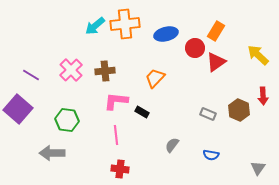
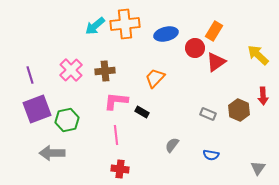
orange rectangle: moved 2 px left
purple line: moved 1 px left; rotated 42 degrees clockwise
purple square: moved 19 px right; rotated 28 degrees clockwise
green hexagon: rotated 20 degrees counterclockwise
